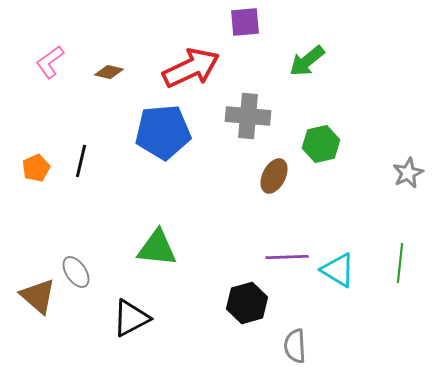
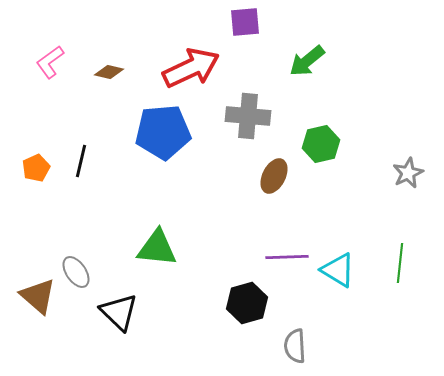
black triangle: moved 12 px left, 6 px up; rotated 48 degrees counterclockwise
